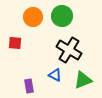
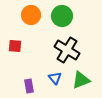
orange circle: moved 2 px left, 2 px up
red square: moved 3 px down
black cross: moved 2 px left
blue triangle: moved 3 px down; rotated 24 degrees clockwise
green triangle: moved 2 px left
